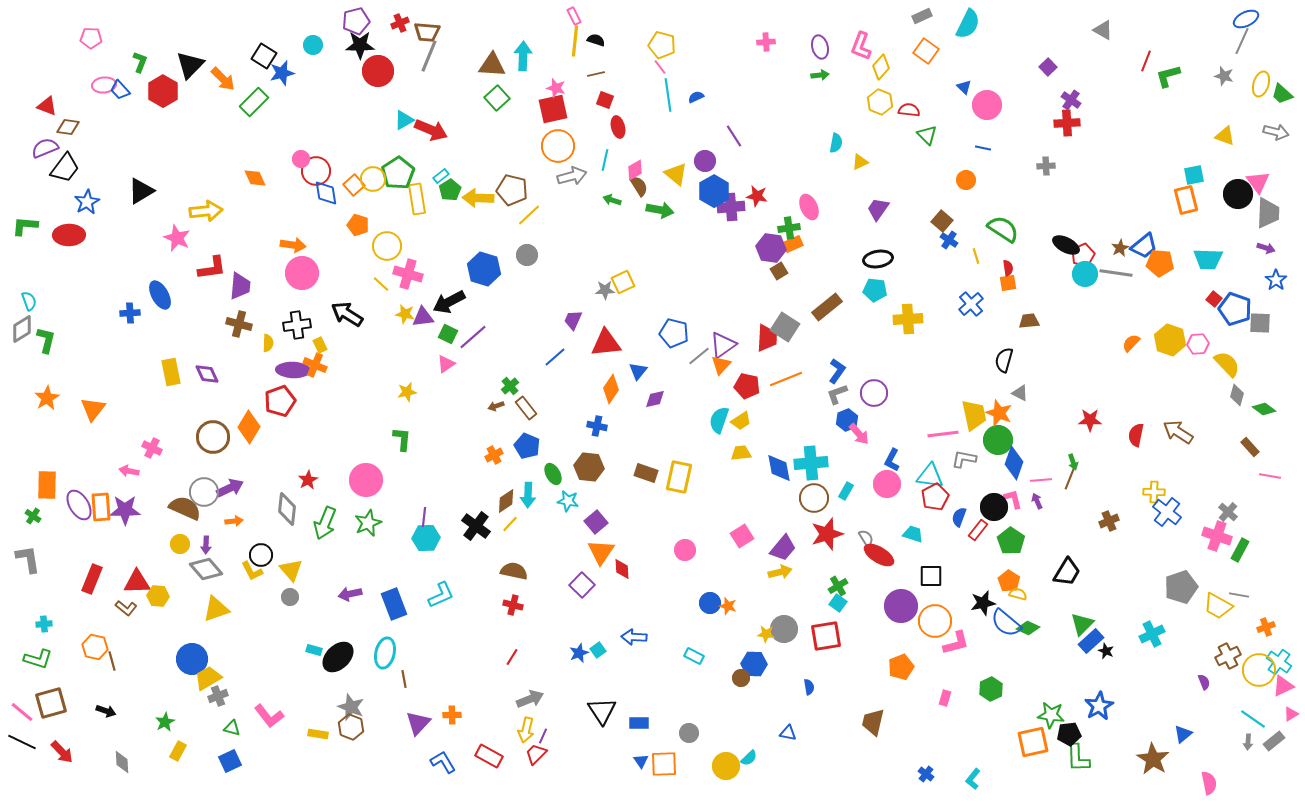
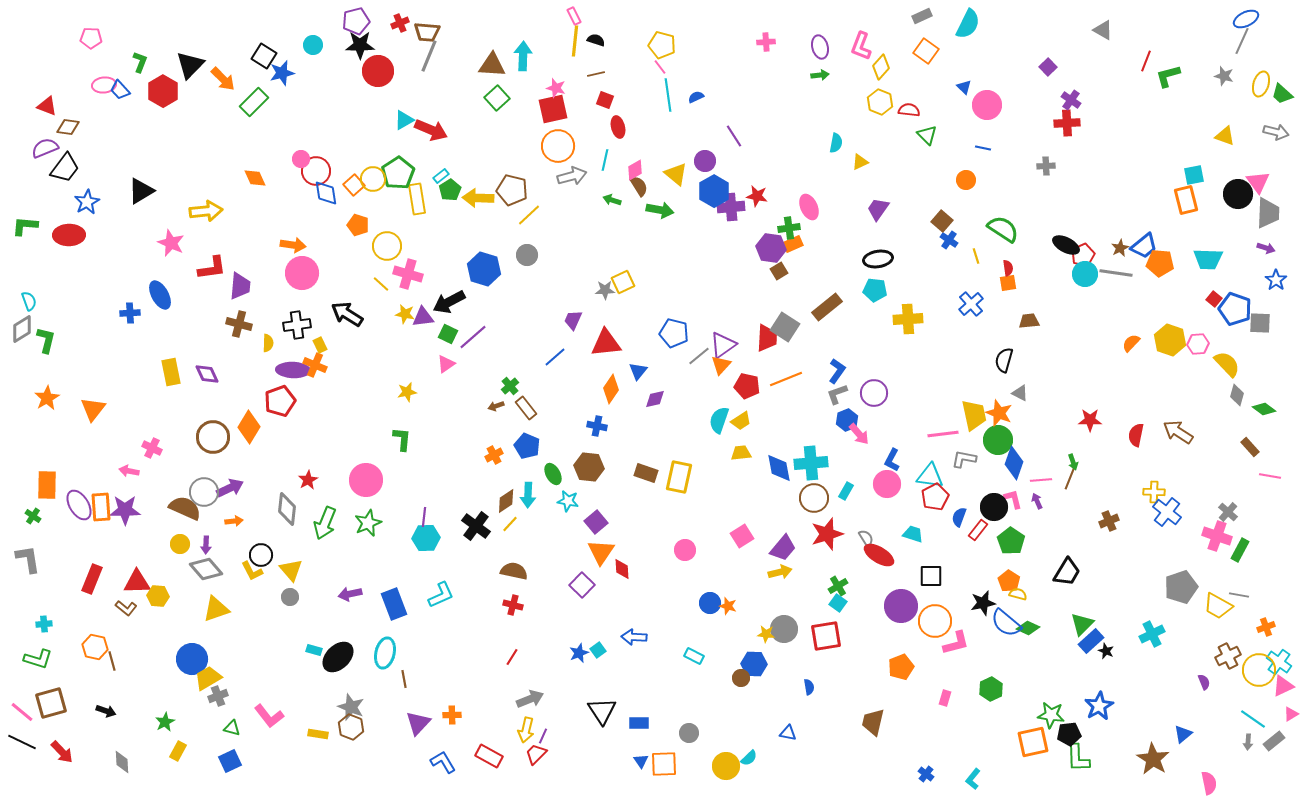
pink star at (177, 238): moved 6 px left, 5 px down
